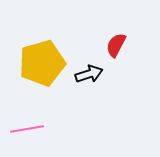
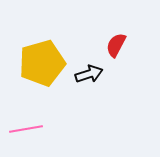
pink line: moved 1 px left
